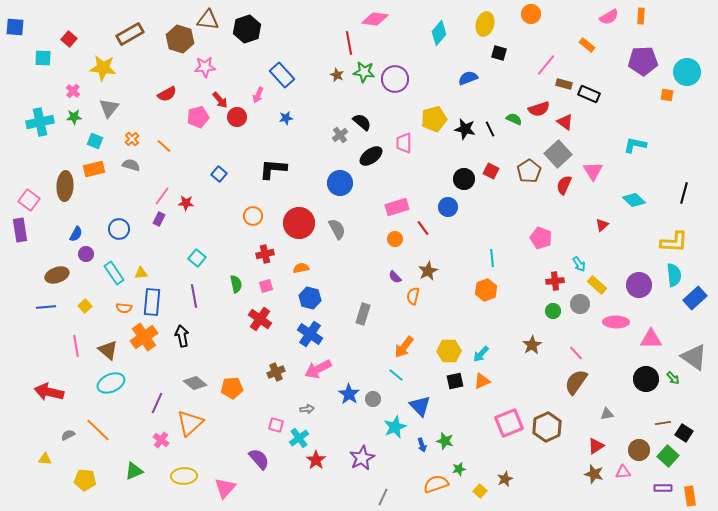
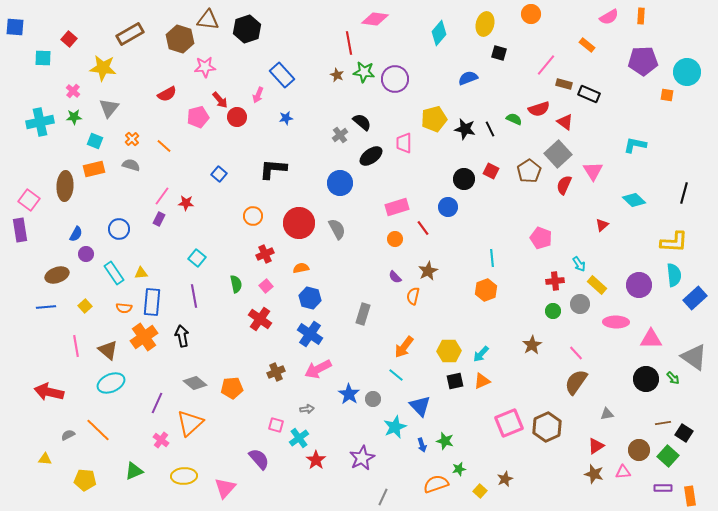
red cross at (265, 254): rotated 12 degrees counterclockwise
pink square at (266, 286): rotated 24 degrees counterclockwise
